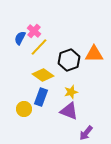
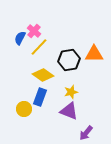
black hexagon: rotated 10 degrees clockwise
blue rectangle: moved 1 px left
